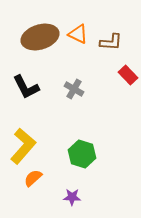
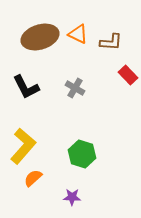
gray cross: moved 1 px right, 1 px up
